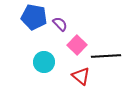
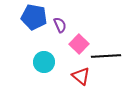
purple semicircle: moved 1 px down; rotated 21 degrees clockwise
pink square: moved 2 px right, 1 px up
